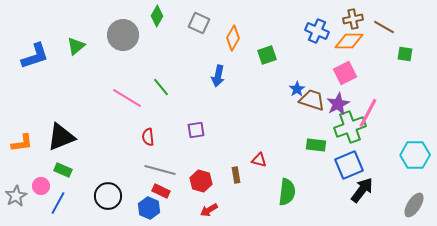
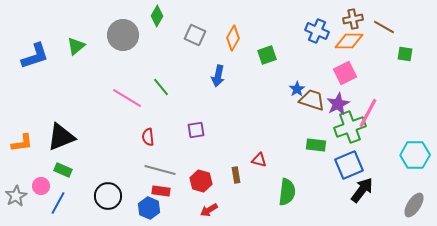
gray square at (199, 23): moved 4 px left, 12 px down
red rectangle at (161, 191): rotated 18 degrees counterclockwise
